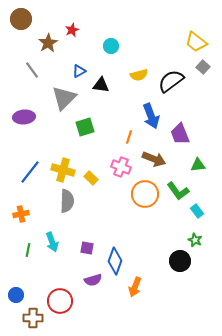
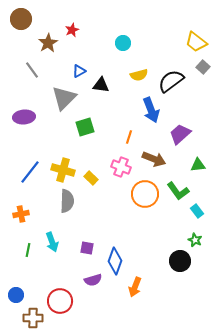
cyan circle: moved 12 px right, 3 px up
blue arrow: moved 6 px up
purple trapezoid: rotated 70 degrees clockwise
